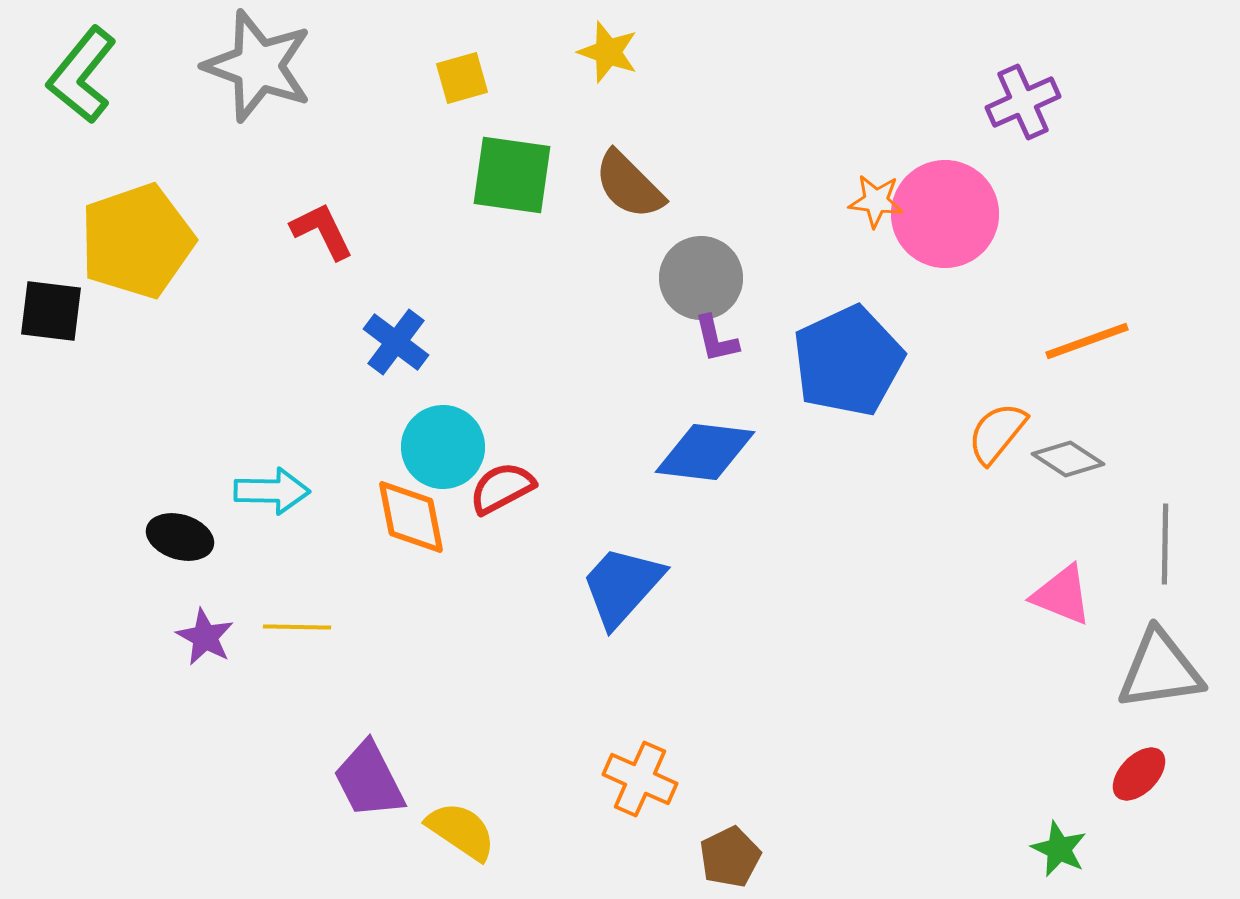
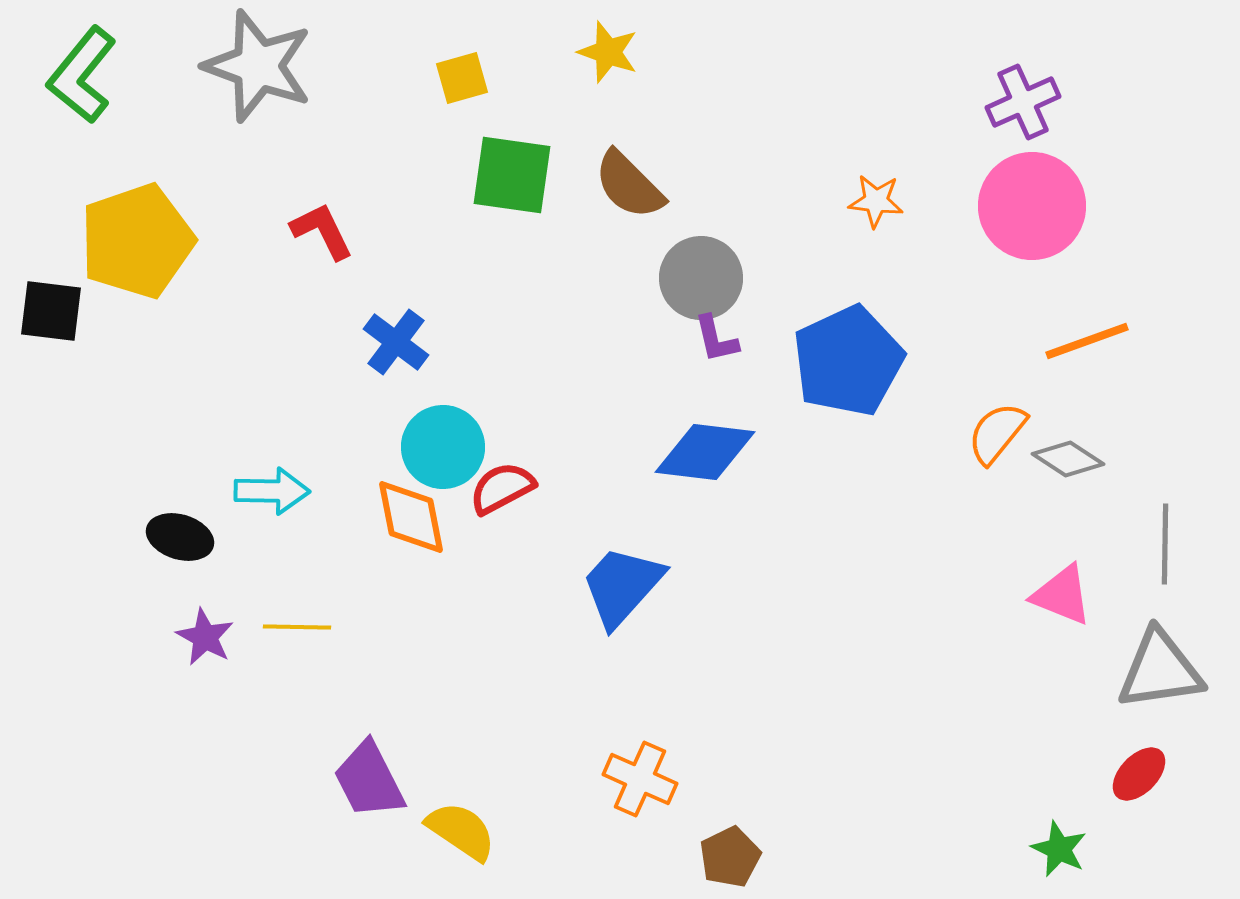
pink circle: moved 87 px right, 8 px up
